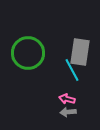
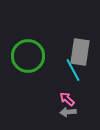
green circle: moved 3 px down
cyan line: moved 1 px right
pink arrow: rotated 28 degrees clockwise
